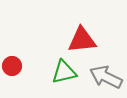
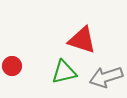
red triangle: rotated 24 degrees clockwise
gray arrow: rotated 44 degrees counterclockwise
